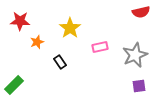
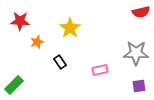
pink rectangle: moved 23 px down
gray star: moved 1 px right, 2 px up; rotated 25 degrees clockwise
